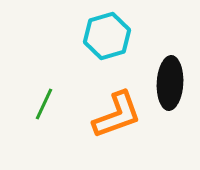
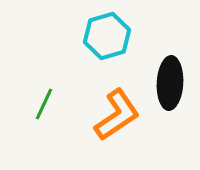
orange L-shape: rotated 14 degrees counterclockwise
